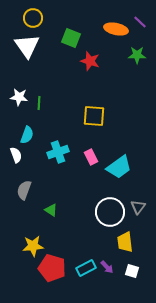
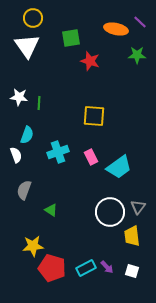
green square: rotated 30 degrees counterclockwise
yellow trapezoid: moved 7 px right, 6 px up
